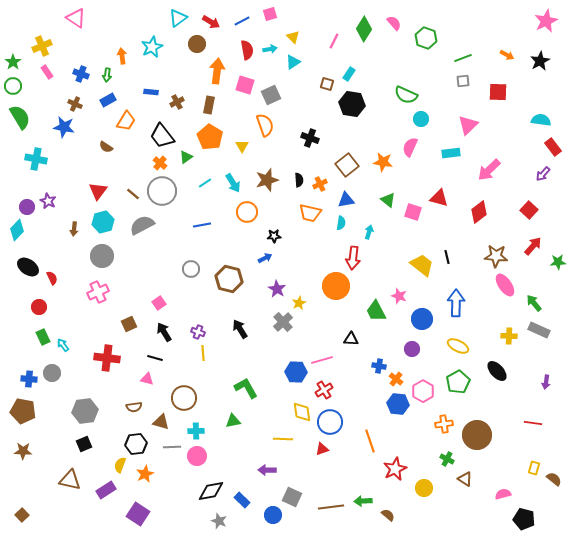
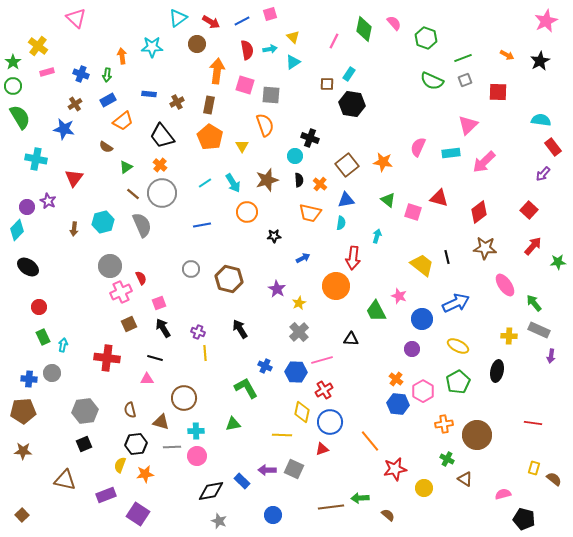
pink triangle at (76, 18): rotated 10 degrees clockwise
green diamond at (364, 29): rotated 20 degrees counterclockwise
yellow cross at (42, 46): moved 4 px left; rotated 30 degrees counterclockwise
cyan star at (152, 47): rotated 25 degrees clockwise
pink rectangle at (47, 72): rotated 72 degrees counterclockwise
gray square at (463, 81): moved 2 px right, 1 px up; rotated 16 degrees counterclockwise
brown square at (327, 84): rotated 16 degrees counterclockwise
blue rectangle at (151, 92): moved 2 px left, 2 px down
gray square at (271, 95): rotated 30 degrees clockwise
green semicircle at (406, 95): moved 26 px right, 14 px up
brown cross at (75, 104): rotated 32 degrees clockwise
cyan circle at (421, 119): moved 126 px left, 37 px down
orange trapezoid at (126, 121): moved 3 px left; rotated 20 degrees clockwise
blue star at (64, 127): moved 2 px down
pink semicircle at (410, 147): moved 8 px right
green triangle at (186, 157): moved 60 px left, 10 px down
orange cross at (160, 163): moved 2 px down
pink arrow at (489, 170): moved 5 px left, 8 px up
orange cross at (320, 184): rotated 24 degrees counterclockwise
red triangle at (98, 191): moved 24 px left, 13 px up
gray circle at (162, 191): moved 2 px down
gray semicircle at (142, 225): rotated 95 degrees clockwise
cyan arrow at (369, 232): moved 8 px right, 4 px down
gray circle at (102, 256): moved 8 px right, 10 px down
brown star at (496, 256): moved 11 px left, 8 px up
blue arrow at (265, 258): moved 38 px right
red semicircle at (52, 278): moved 89 px right
pink cross at (98, 292): moved 23 px right
pink square at (159, 303): rotated 16 degrees clockwise
blue arrow at (456, 303): rotated 64 degrees clockwise
gray cross at (283, 322): moved 16 px right, 10 px down
black arrow at (164, 332): moved 1 px left, 4 px up
cyan arrow at (63, 345): rotated 48 degrees clockwise
yellow line at (203, 353): moved 2 px right
blue cross at (379, 366): moved 114 px left; rotated 16 degrees clockwise
black ellipse at (497, 371): rotated 55 degrees clockwise
pink triangle at (147, 379): rotated 16 degrees counterclockwise
purple arrow at (546, 382): moved 5 px right, 26 px up
brown semicircle at (134, 407): moved 4 px left, 3 px down; rotated 84 degrees clockwise
brown pentagon at (23, 411): rotated 15 degrees counterclockwise
yellow diamond at (302, 412): rotated 20 degrees clockwise
green triangle at (233, 421): moved 3 px down
yellow line at (283, 439): moved 1 px left, 4 px up
orange line at (370, 441): rotated 20 degrees counterclockwise
red star at (395, 469): rotated 15 degrees clockwise
orange star at (145, 474): rotated 18 degrees clockwise
brown triangle at (70, 480): moved 5 px left
purple rectangle at (106, 490): moved 5 px down; rotated 12 degrees clockwise
gray square at (292, 497): moved 2 px right, 28 px up
blue rectangle at (242, 500): moved 19 px up
green arrow at (363, 501): moved 3 px left, 3 px up
